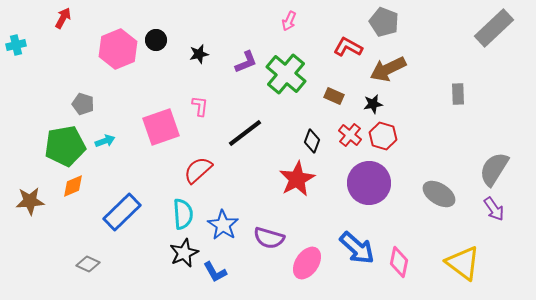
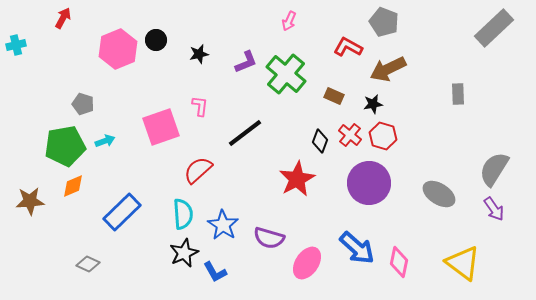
black diamond at (312, 141): moved 8 px right
